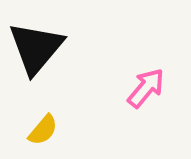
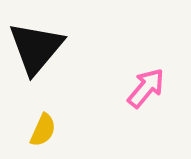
yellow semicircle: rotated 16 degrees counterclockwise
